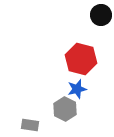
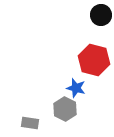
red hexagon: moved 13 px right, 1 px down
blue star: moved 1 px left, 1 px up; rotated 30 degrees clockwise
gray rectangle: moved 2 px up
